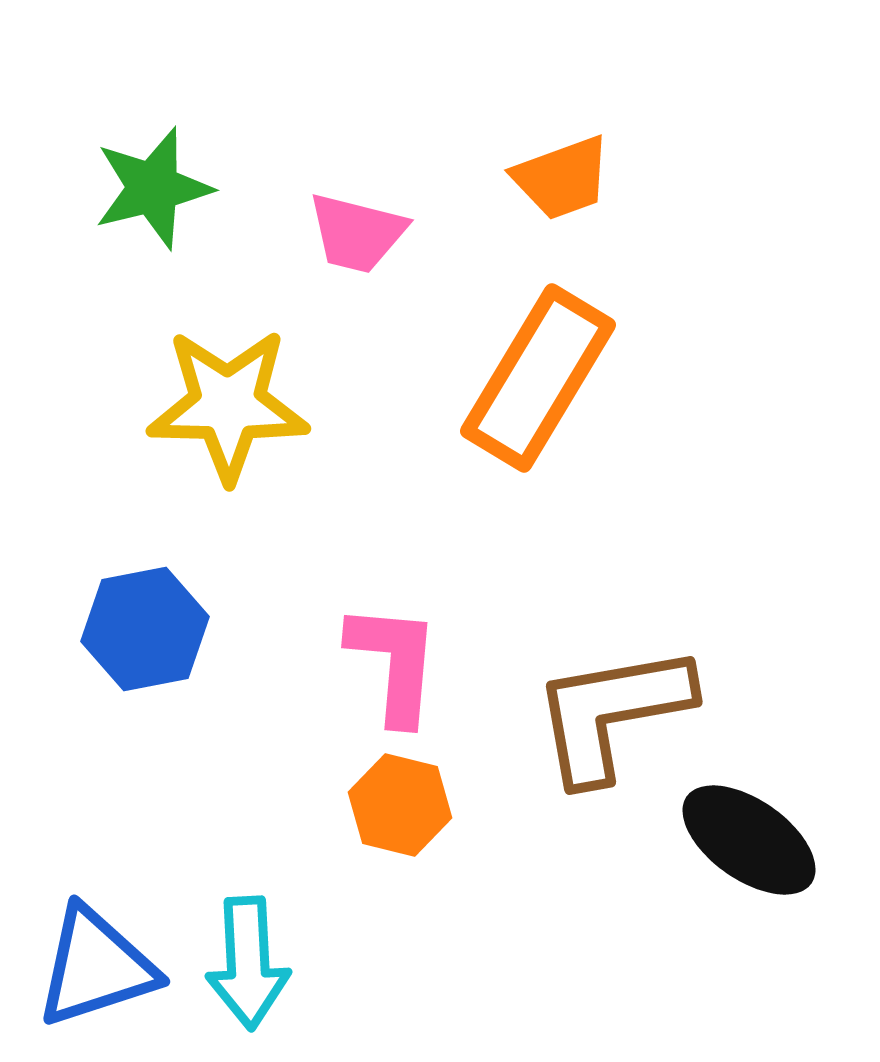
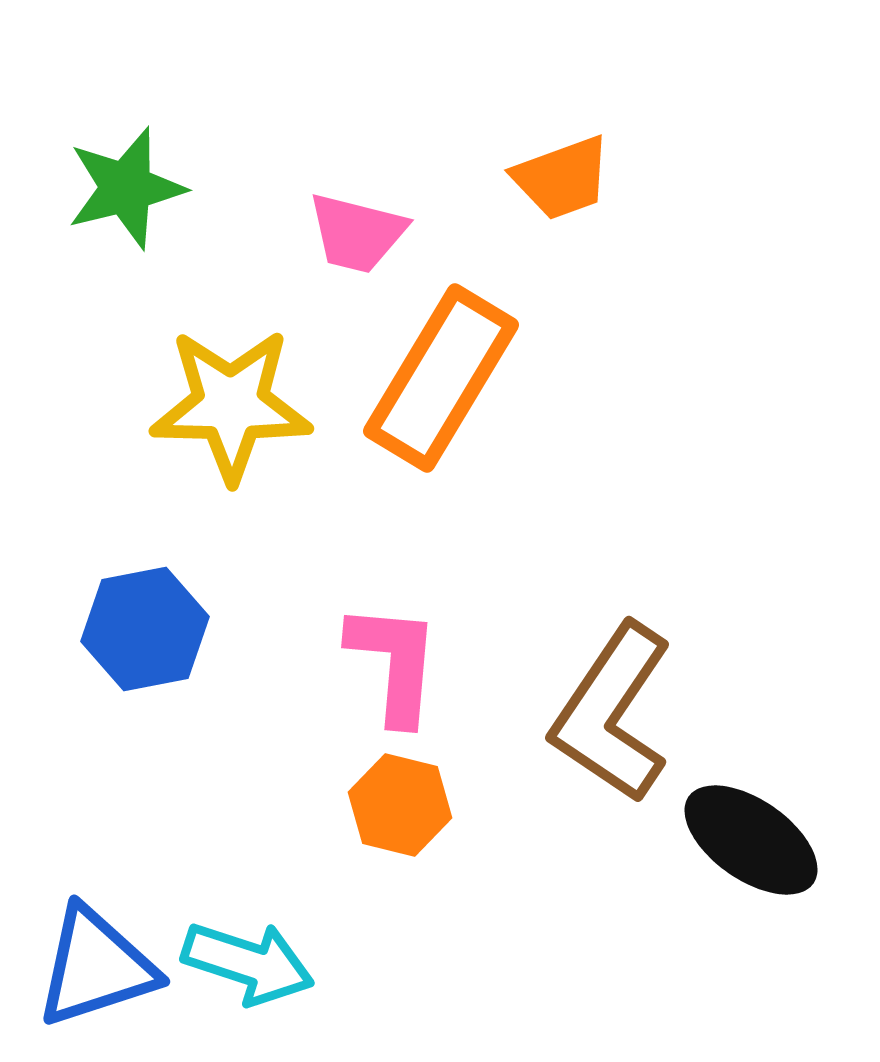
green star: moved 27 px left
orange rectangle: moved 97 px left
yellow star: moved 3 px right
brown L-shape: rotated 46 degrees counterclockwise
black ellipse: moved 2 px right
cyan arrow: rotated 69 degrees counterclockwise
